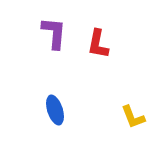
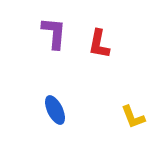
red L-shape: moved 1 px right
blue ellipse: rotated 8 degrees counterclockwise
